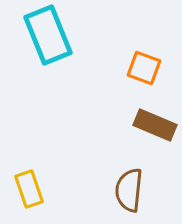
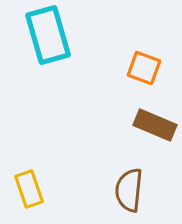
cyan rectangle: rotated 6 degrees clockwise
